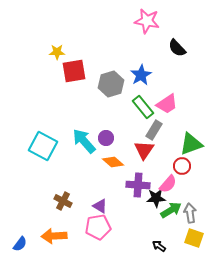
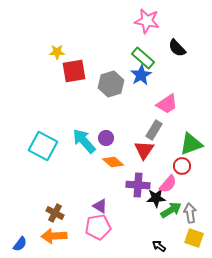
green rectangle: moved 49 px up; rotated 10 degrees counterclockwise
brown cross: moved 8 px left, 12 px down
